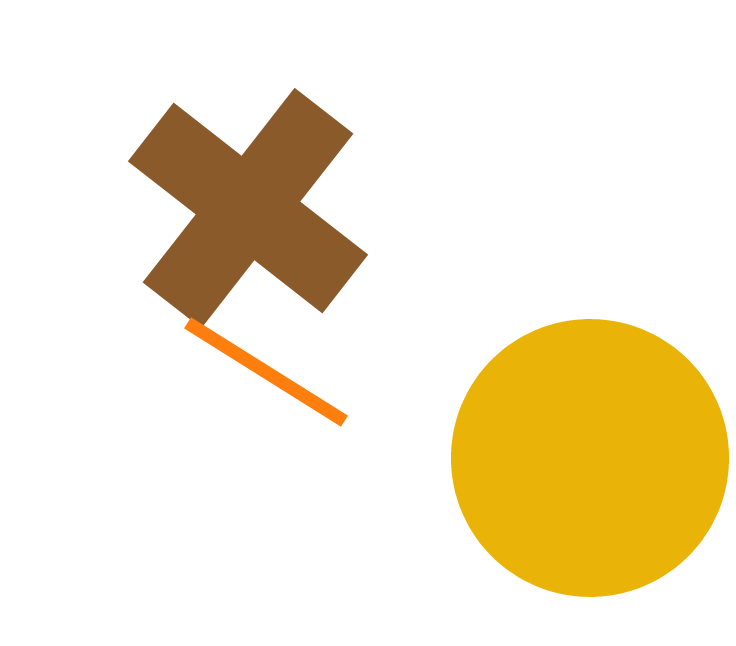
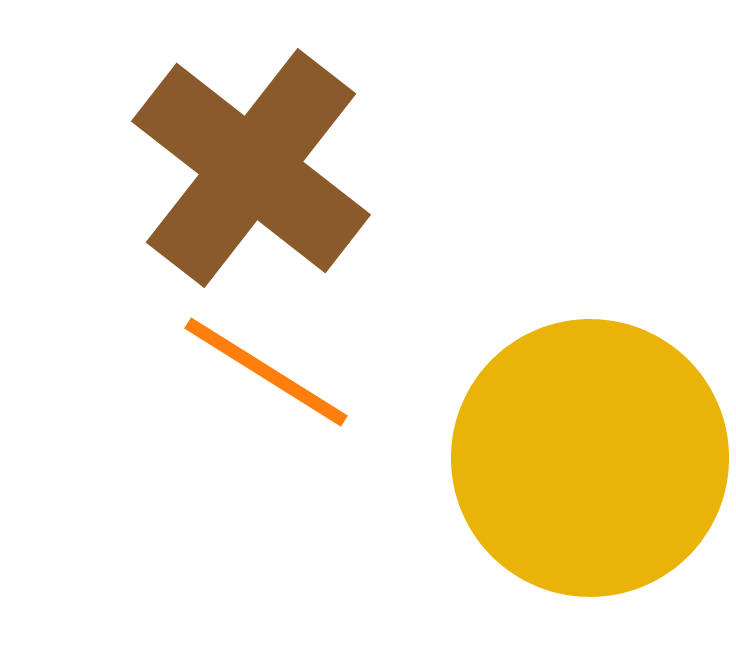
brown cross: moved 3 px right, 40 px up
